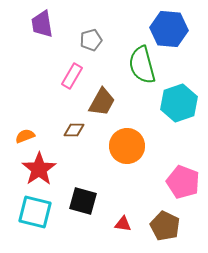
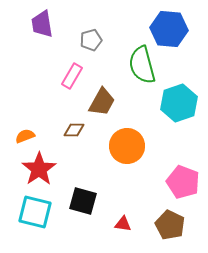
brown pentagon: moved 5 px right, 1 px up
